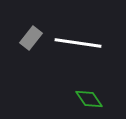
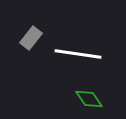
white line: moved 11 px down
